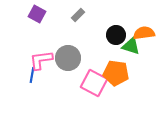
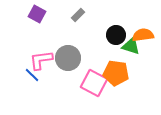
orange semicircle: moved 1 px left, 2 px down
blue line: rotated 56 degrees counterclockwise
